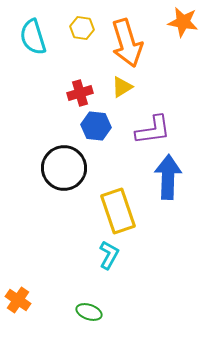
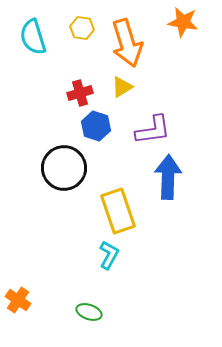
blue hexagon: rotated 12 degrees clockwise
